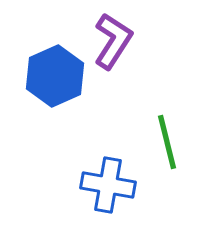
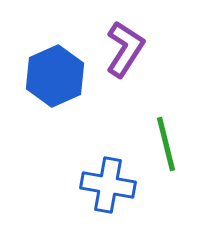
purple L-shape: moved 12 px right, 8 px down
green line: moved 1 px left, 2 px down
